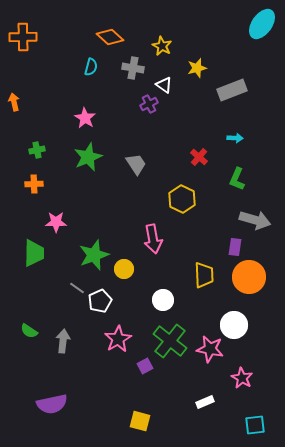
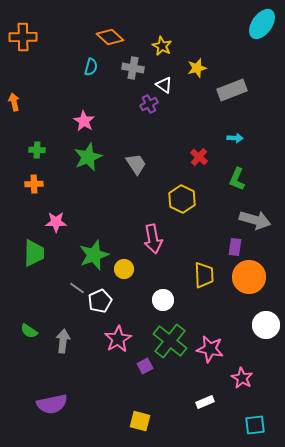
pink star at (85, 118): moved 1 px left, 3 px down
green cross at (37, 150): rotated 14 degrees clockwise
white circle at (234, 325): moved 32 px right
